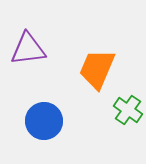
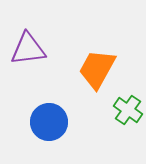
orange trapezoid: rotated 6 degrees clockwise
blue circle: moved 5 px right, 1 px down
